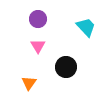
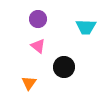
cyan trapezoid: rotated 135 degrees clockwise
pink triangle: rotated 21 degrees counterclockwise
black circle: moved 2 px left
